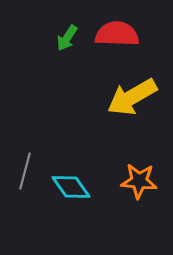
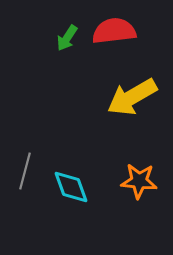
red semicircle: moved 3 px left, 3 px up; rotated 9 degrees counterclockwise
cyan diamond: rotated 15 degrees clockwise
